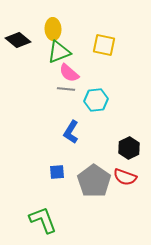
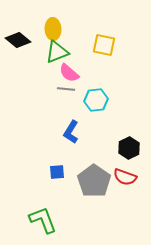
green triangle: moved 2 px left
